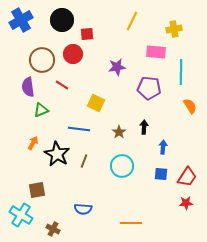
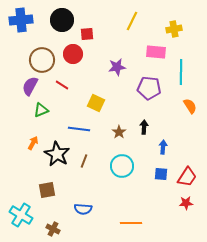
blue cross: rotated 25 degrees clockwise
purple semicircle: moved 2 px right, 1 px up; rotated 36 degrees clockwise
brown square: moved 10 px right
